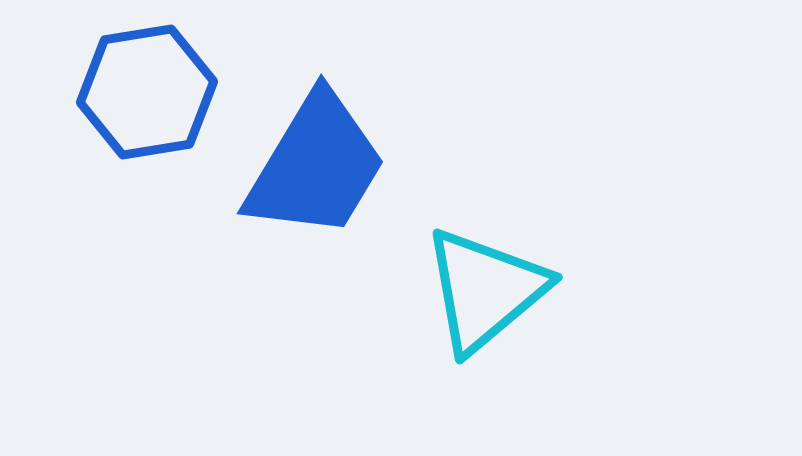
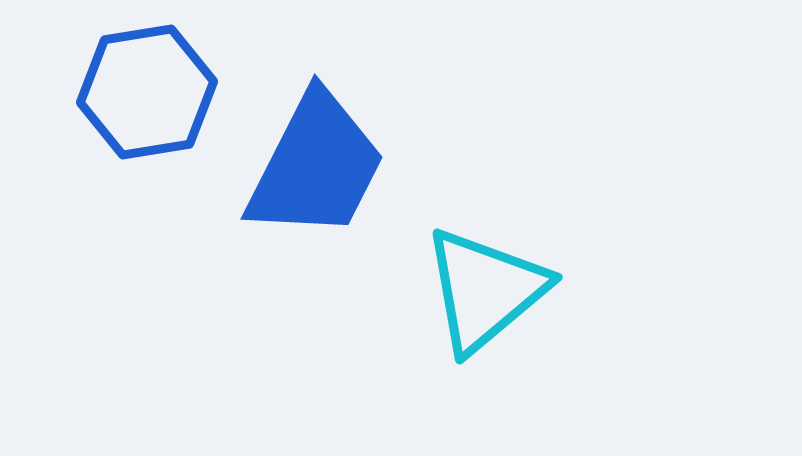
blue trapezoid: rotated 4 degrees counterclockwise
